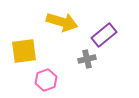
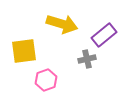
yellow arrow: moved 2 px down
